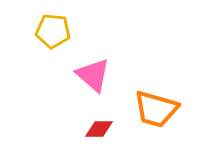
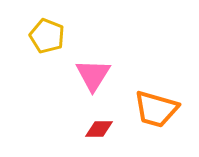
yellow pentagon: moved 6 px left, 5 px down; rotated 16 degrees clockwise
pink triangle: rotated 21 degrees clockwise
